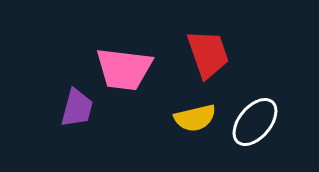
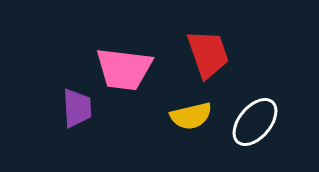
purple trapezoid: rotated 18 degrees counterclockwise
yellow semicircle: moved 4 px left, 2 px up
